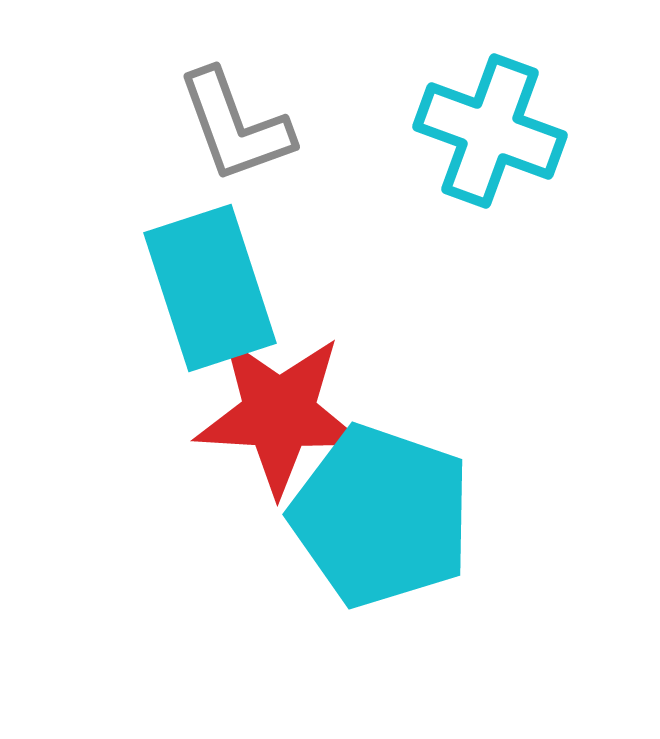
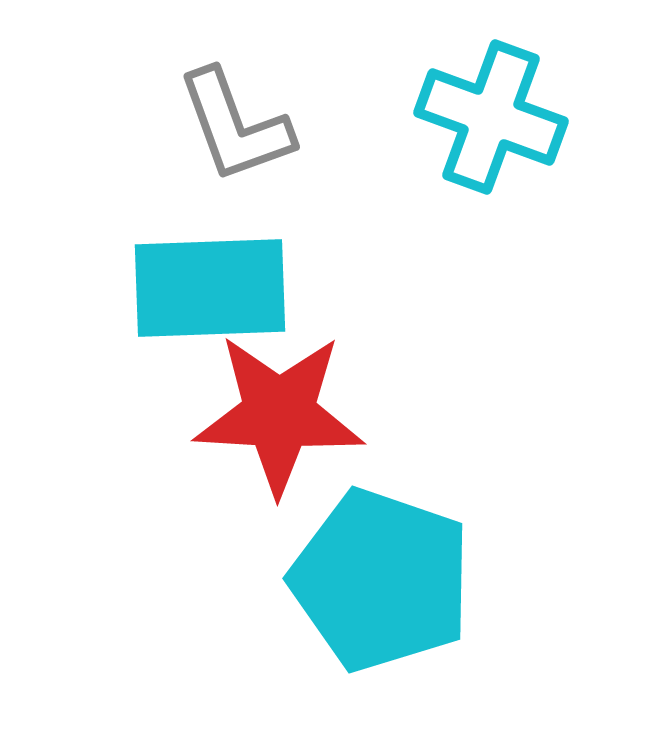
cyan cross: moved 1 px right, 14 px up
cyan rectangle: rotated 74 degrees counterclockwise
cyan pentagon: moved 64 px down
